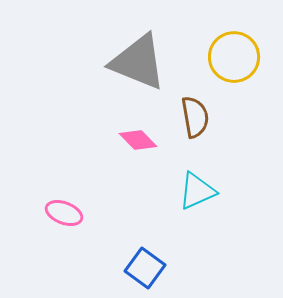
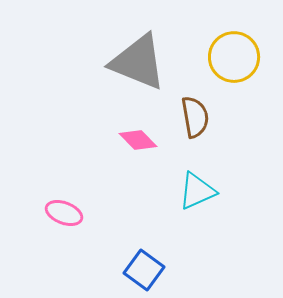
blue square: moved 1 px left, 2 px down
